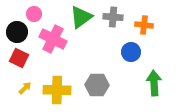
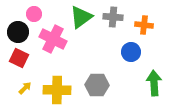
black circle: moved 1 px right
